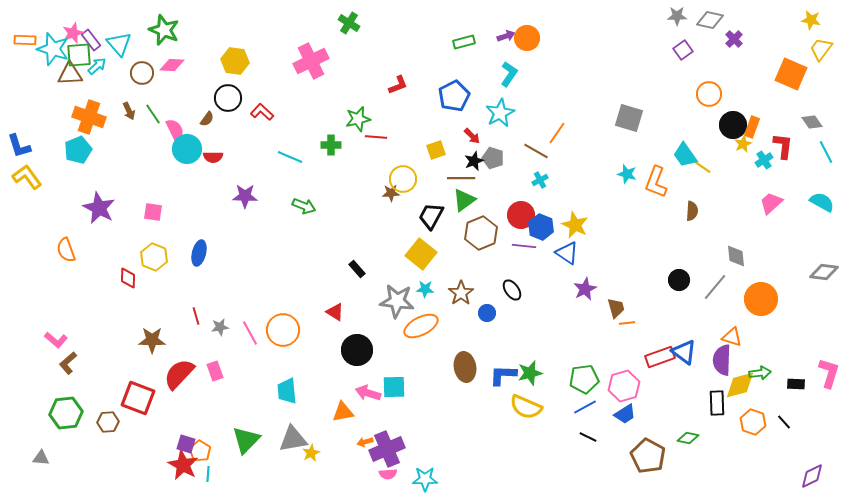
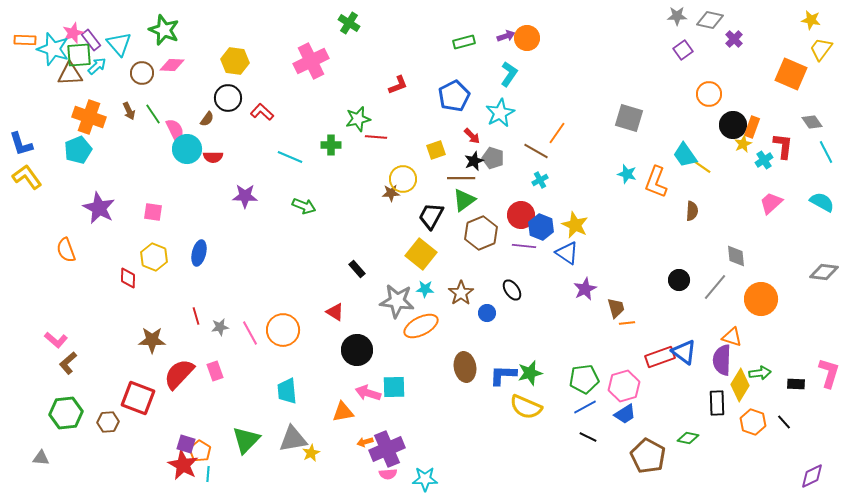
blue L-shape at (19, 146): moved 2 px right, 2 px up
yellow diamond at (740, 385): rotated 44 degrees counterclockwise
